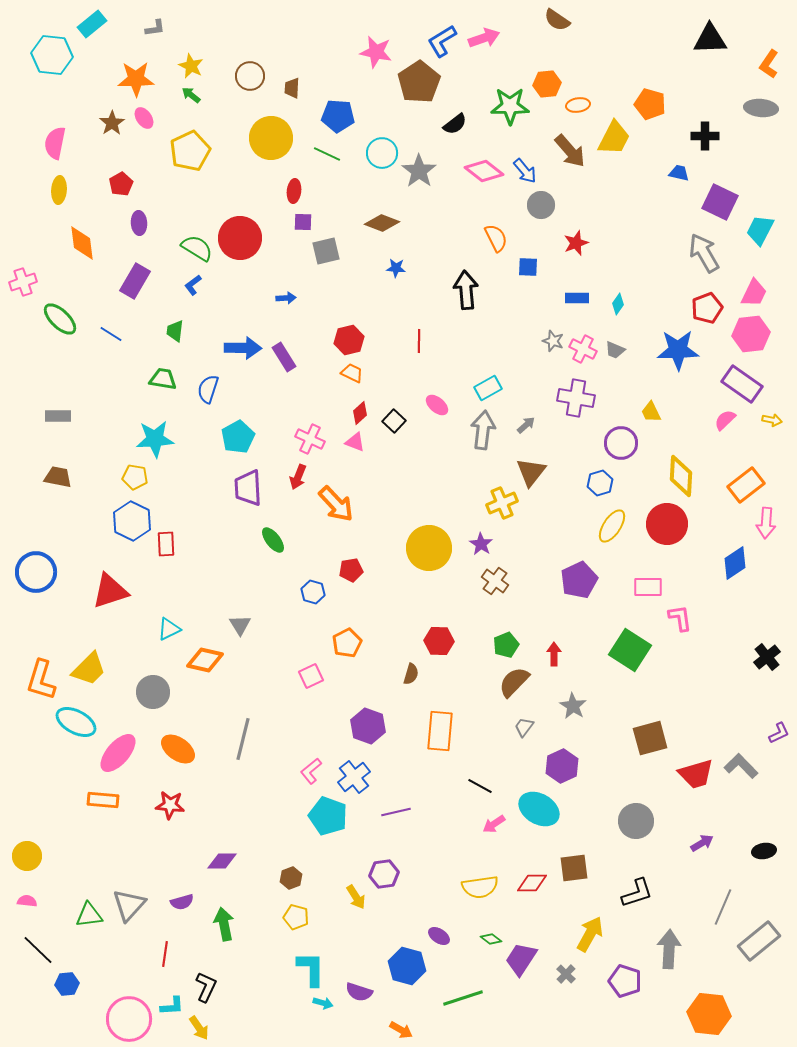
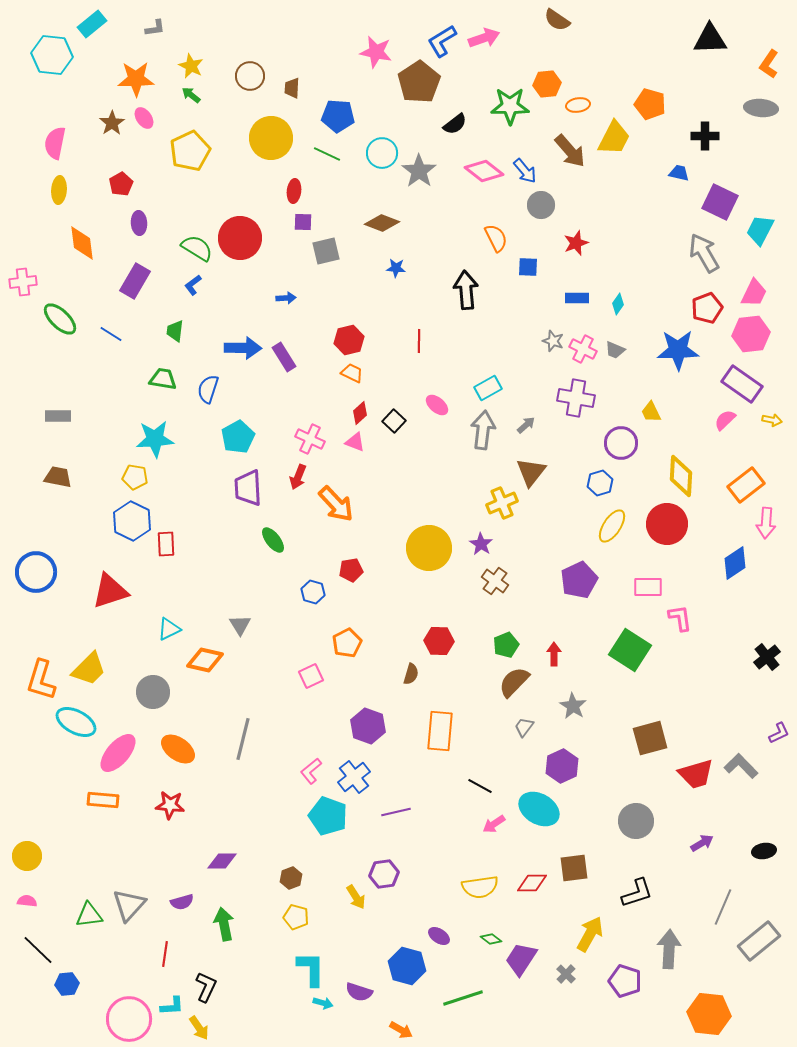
pink cross at (23, 282): rotated 12 degrees clockwise
